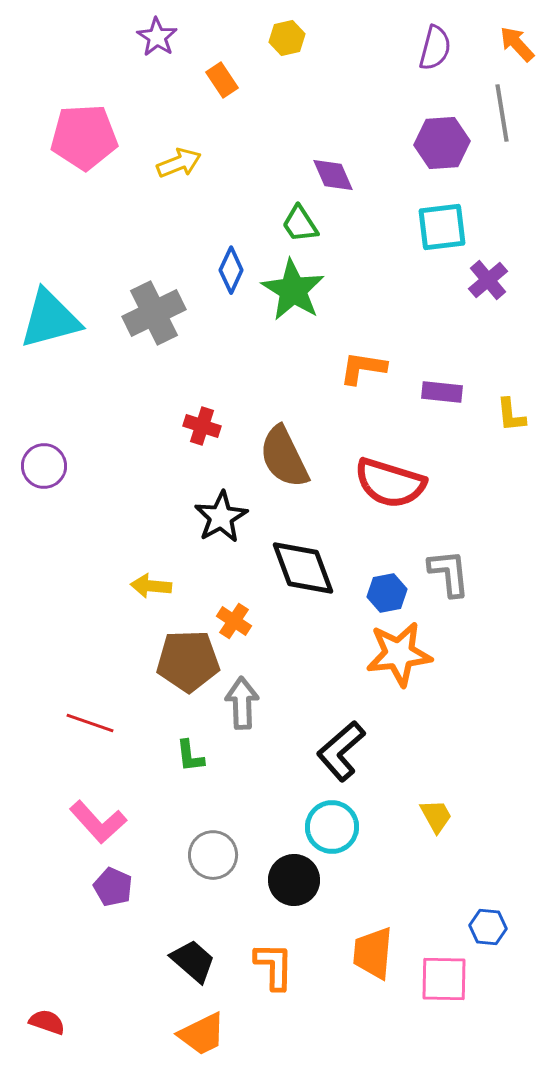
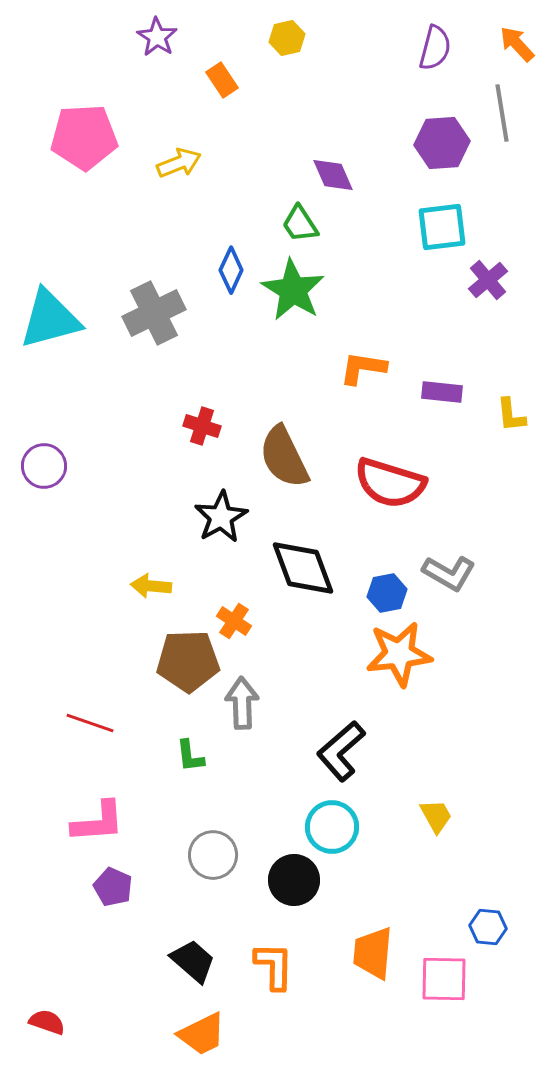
gray L-shape at (449, 573): rotated 126 degrees clockwise
pink L-shape at (98, 822): rotated 52 degrees counterclockwise
